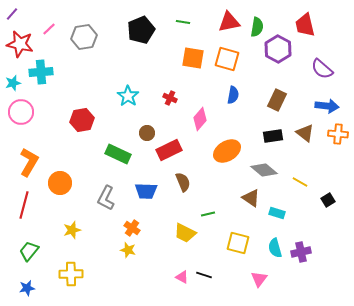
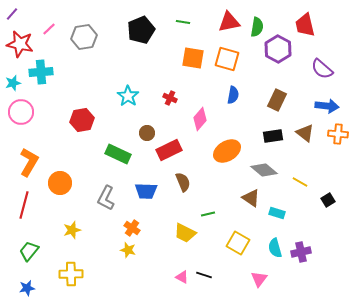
yellow square at (238, 243): rotated 15 degrees clockwise
